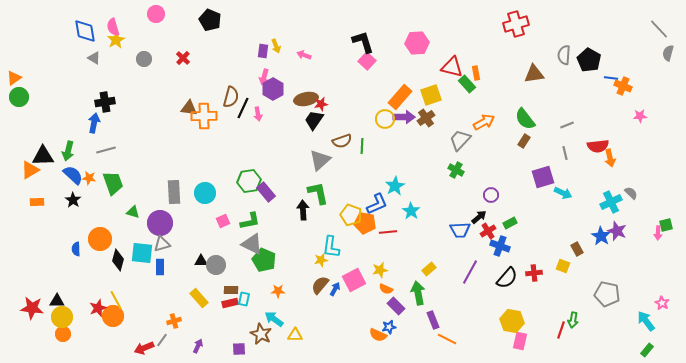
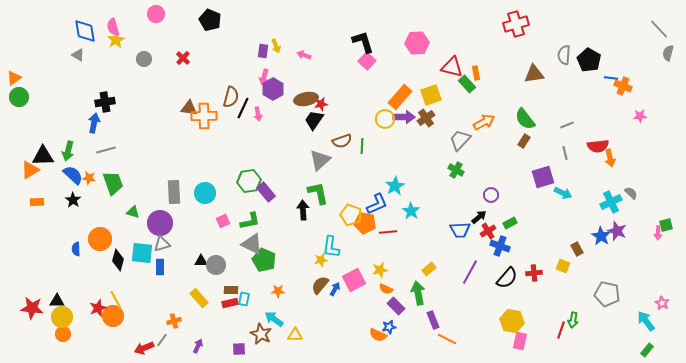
gray triangle at (94, 58): moved 16 px left, 3 px up
